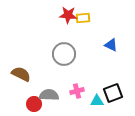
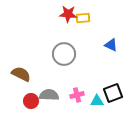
red star: moved 1 px up
pink cross: moved 4 px down
red circle: moved 3 px left, 3 px up
